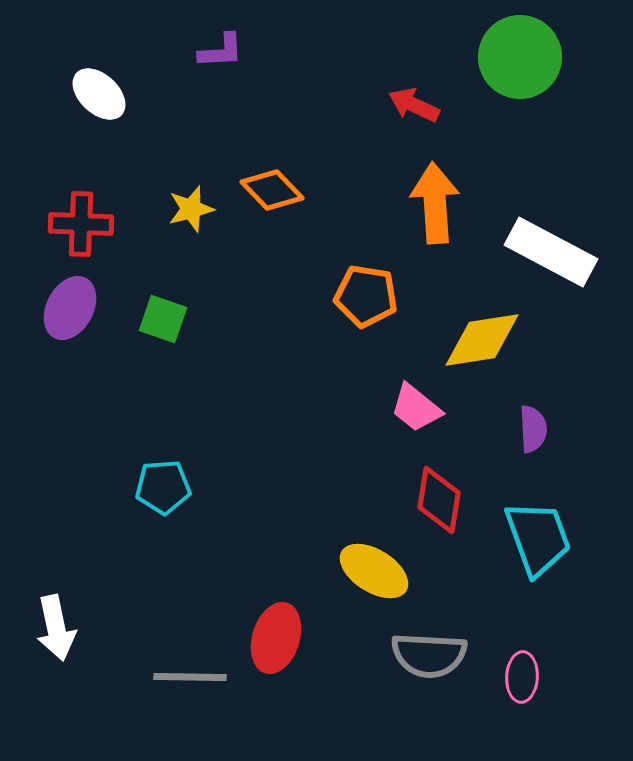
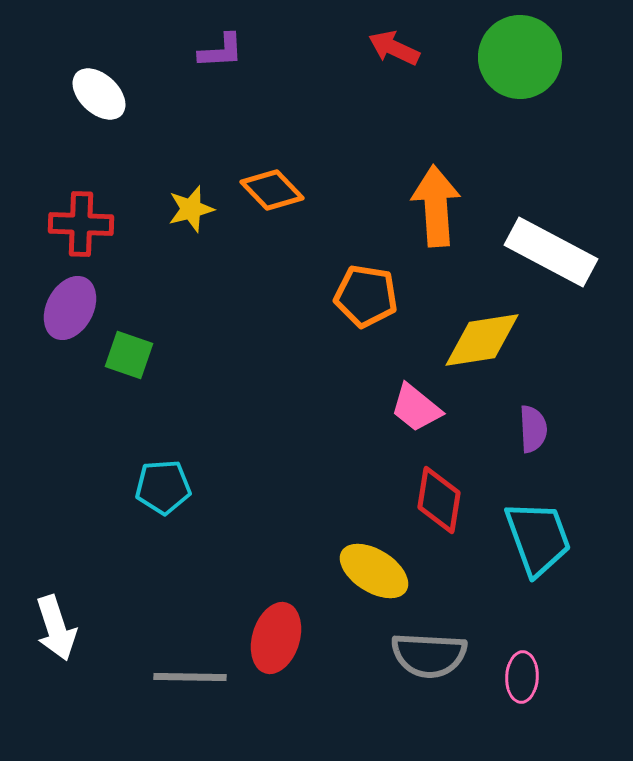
red arrow: moved 20 px left, 57 px up
orange arrow: moved 1 px right, 3 px down
green square: moved 34 px left, 36 px down
white arrow: rotated 6 degrees counterclockwise
